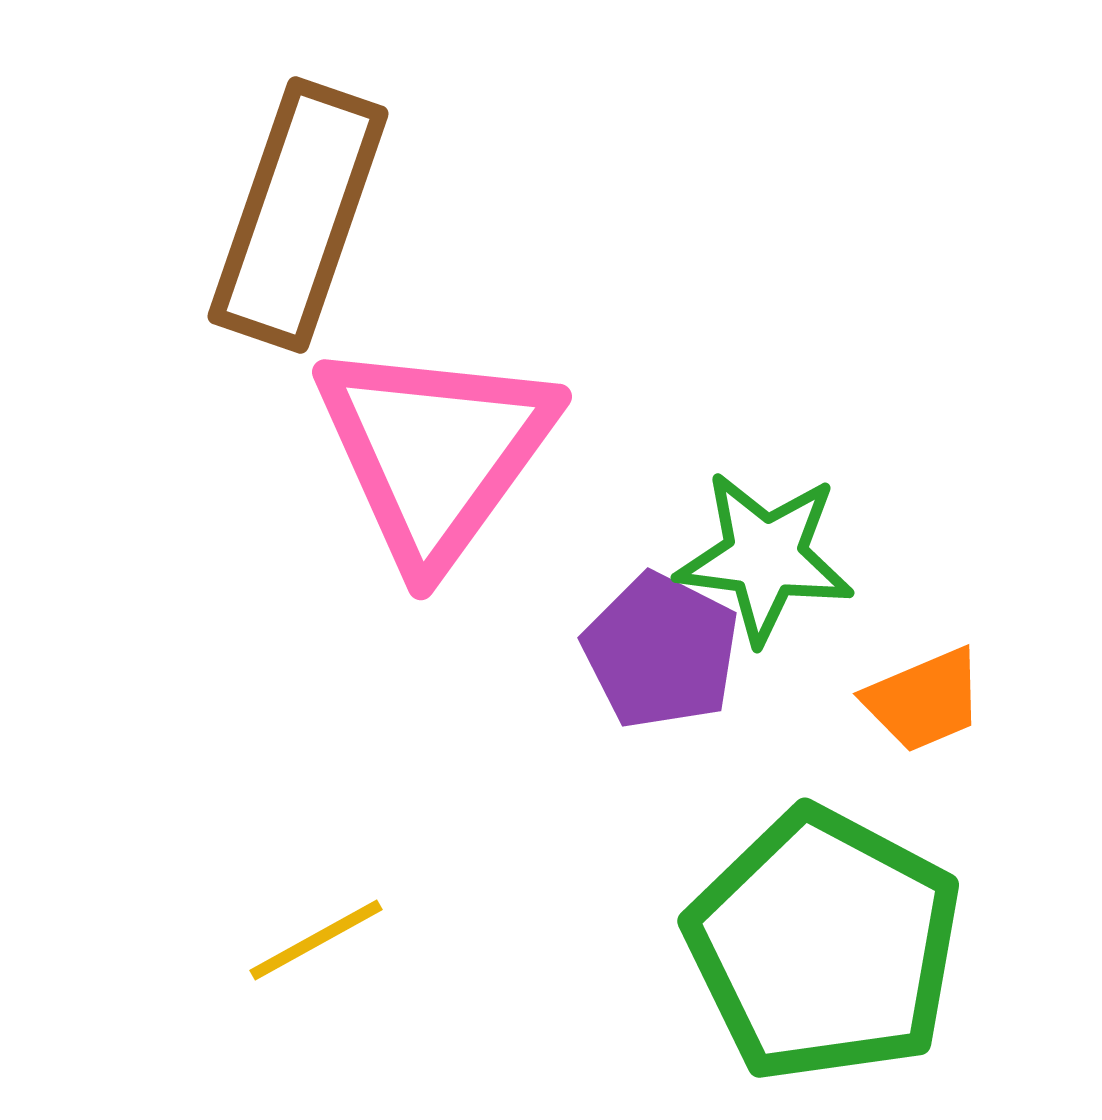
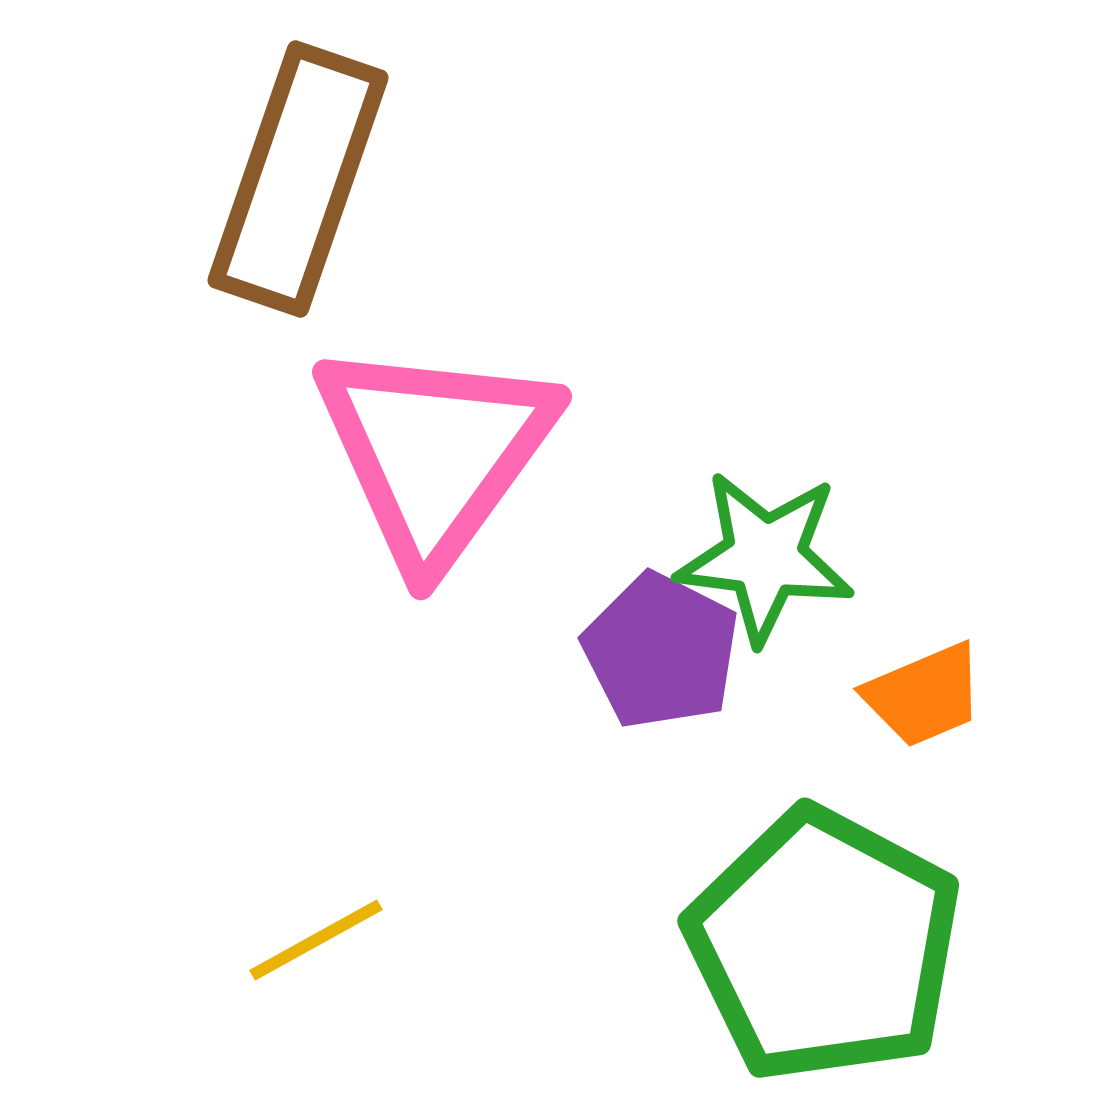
brown rectangle: moved 36 px up
orange trapezoid: moved 5 px up
